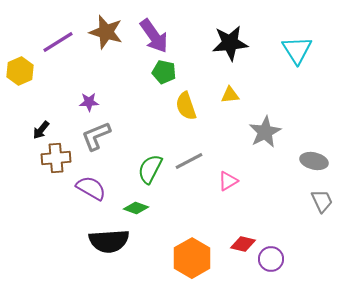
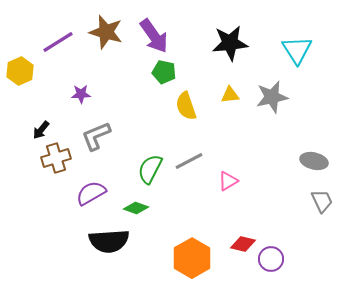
purple star: moved 8 px left, 8 px up
gray star: moved 7 px right, 35 px up; rotated 16 degrees clockwise
brown cross: rotated 12 degrees counterclockwise
purple semicircle: moved 5 px down; rotated 60 degrees counterclockwise
